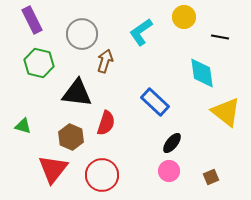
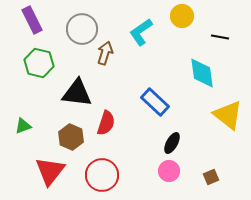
yellow circle: moved 2 px left, 1 px up
gray circle: moved 5 px up
brown arrow: moved 8 px up
yellow triangle: moved 2 px right, 3 px down
green triangle: rotated 36 degrees counterclockwise
black ellipse: rotated 10 degrees counterclockwise
red triangle: moved 3 px left, 2 px down
